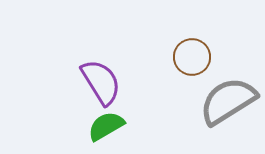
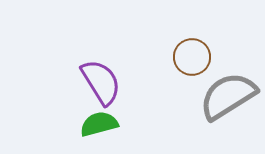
gray semicircle: moved 5 px up
green semicircle: moved 7 px left, 2 px up; rotated 15 degrees clockwise
